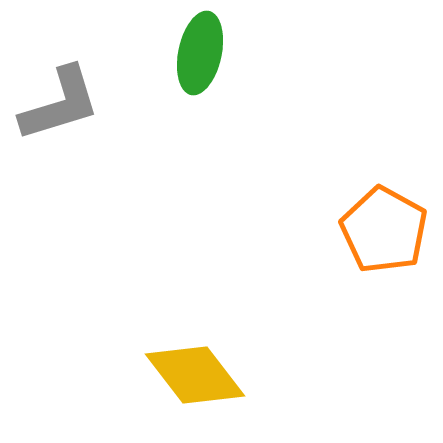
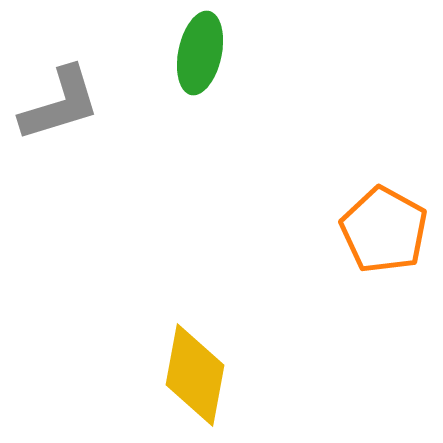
yellow diamond: rotated 48 degrees clockwise
